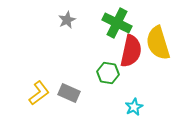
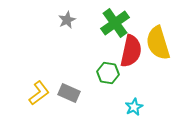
green cross: moved 2 px left; rotated 28 degrees clockwise
